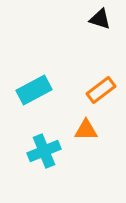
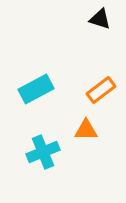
cyan rectangle: moved 2 px right, 1 px up
cyan cross: moved 1 px left, 1 px down
